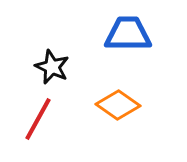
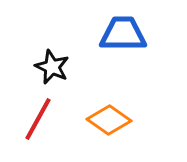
blue trapezoid: moved 5 px left
orange diamond: moved 9 px left, 15 px down
